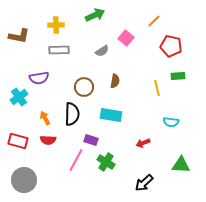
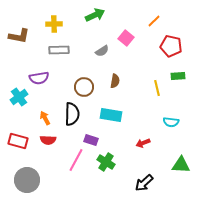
yellow cross: moved 2 px left, 1 px up
gray circle: moved 3 px right
